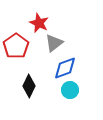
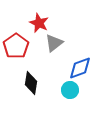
blue diamond: moved 15 px right
black diamond: moved 2 px right, 3 px up; rotated 15 degrees counterclockwise
